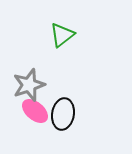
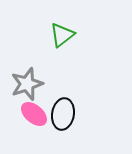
gray star: moved 2 px left, 1 px up
pink ellipse: moved 1 px left, 3 px down
